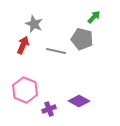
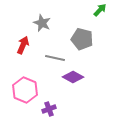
green arrow: moved 6 px right, 7 px up
gray star: moved 8 px right, 1 px up
gray line: moved 1 px left, 7 px down
purple diamond: moved 6 px left, 24 px up
